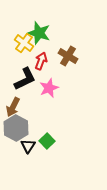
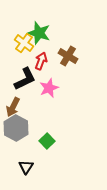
black triangle: moved 2 px left, 21 px down
